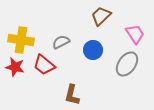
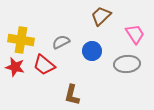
blue circle: moved 1 px left, 1 px down
gray ellipse: rotated 50 degrees clockwise
